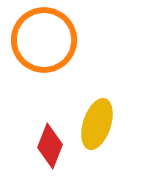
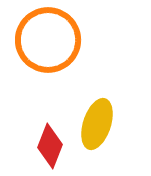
orange circle: moved 4 px right
